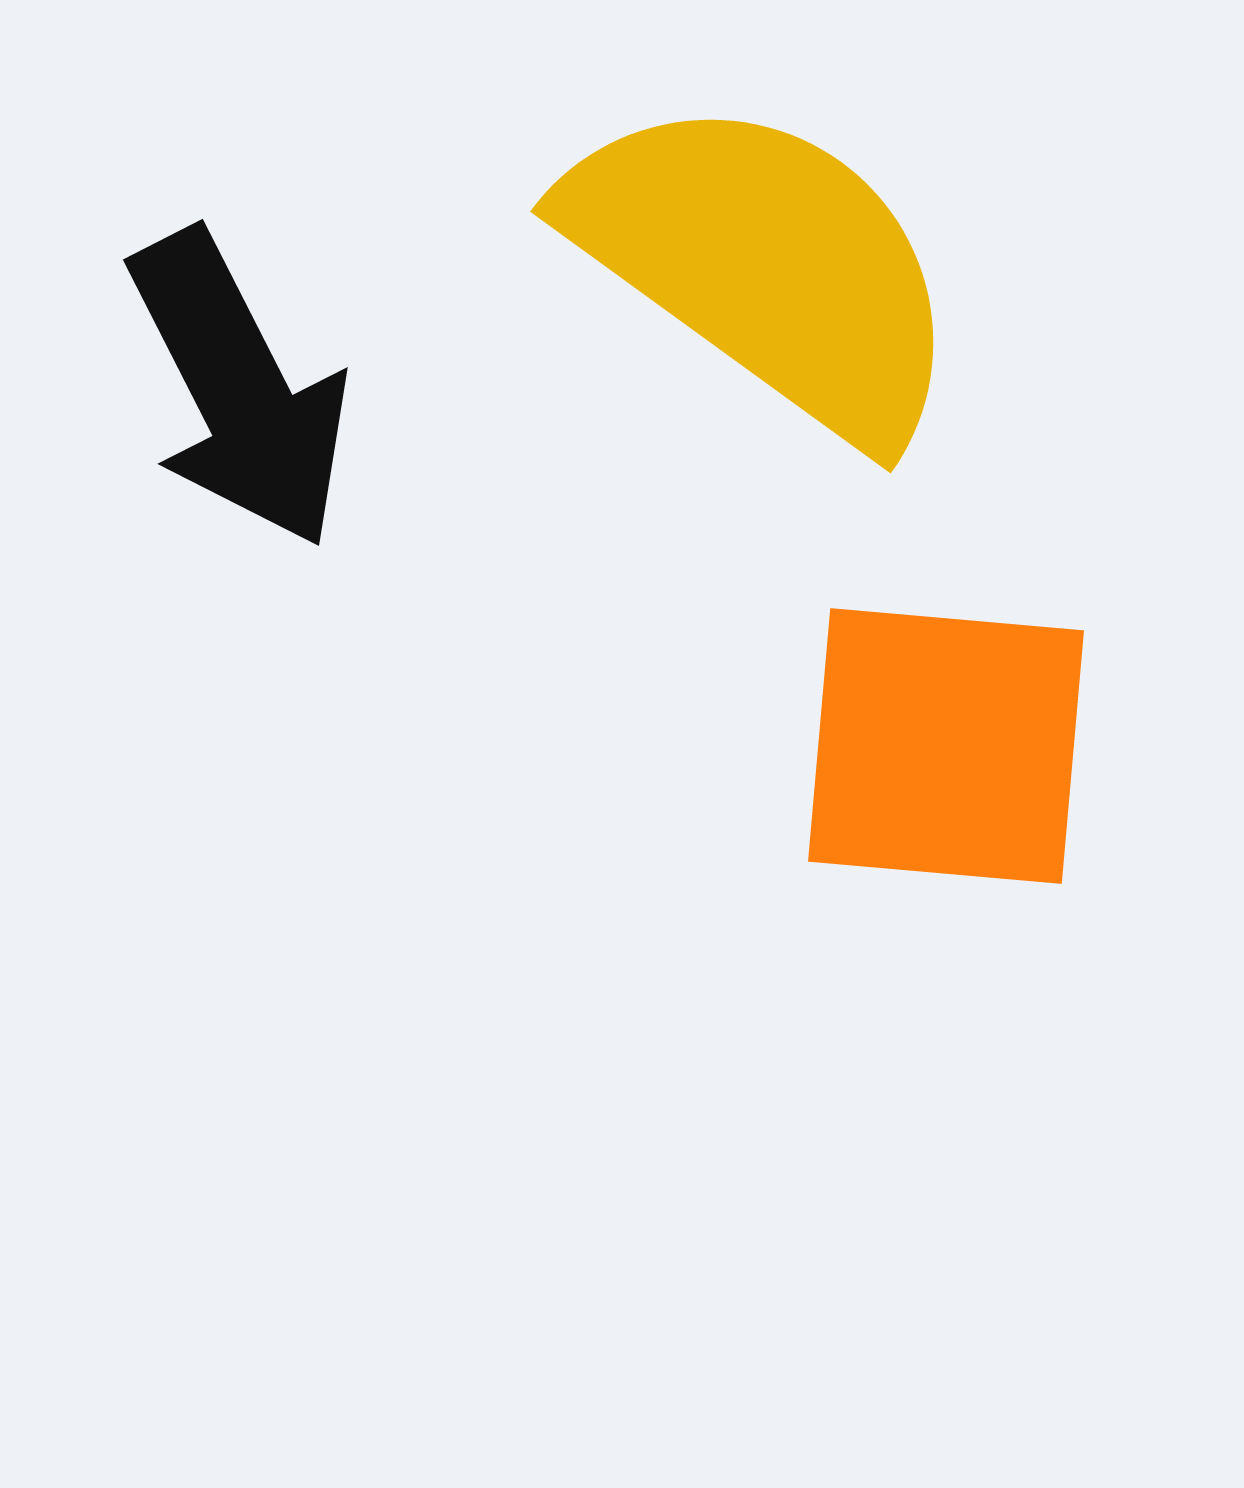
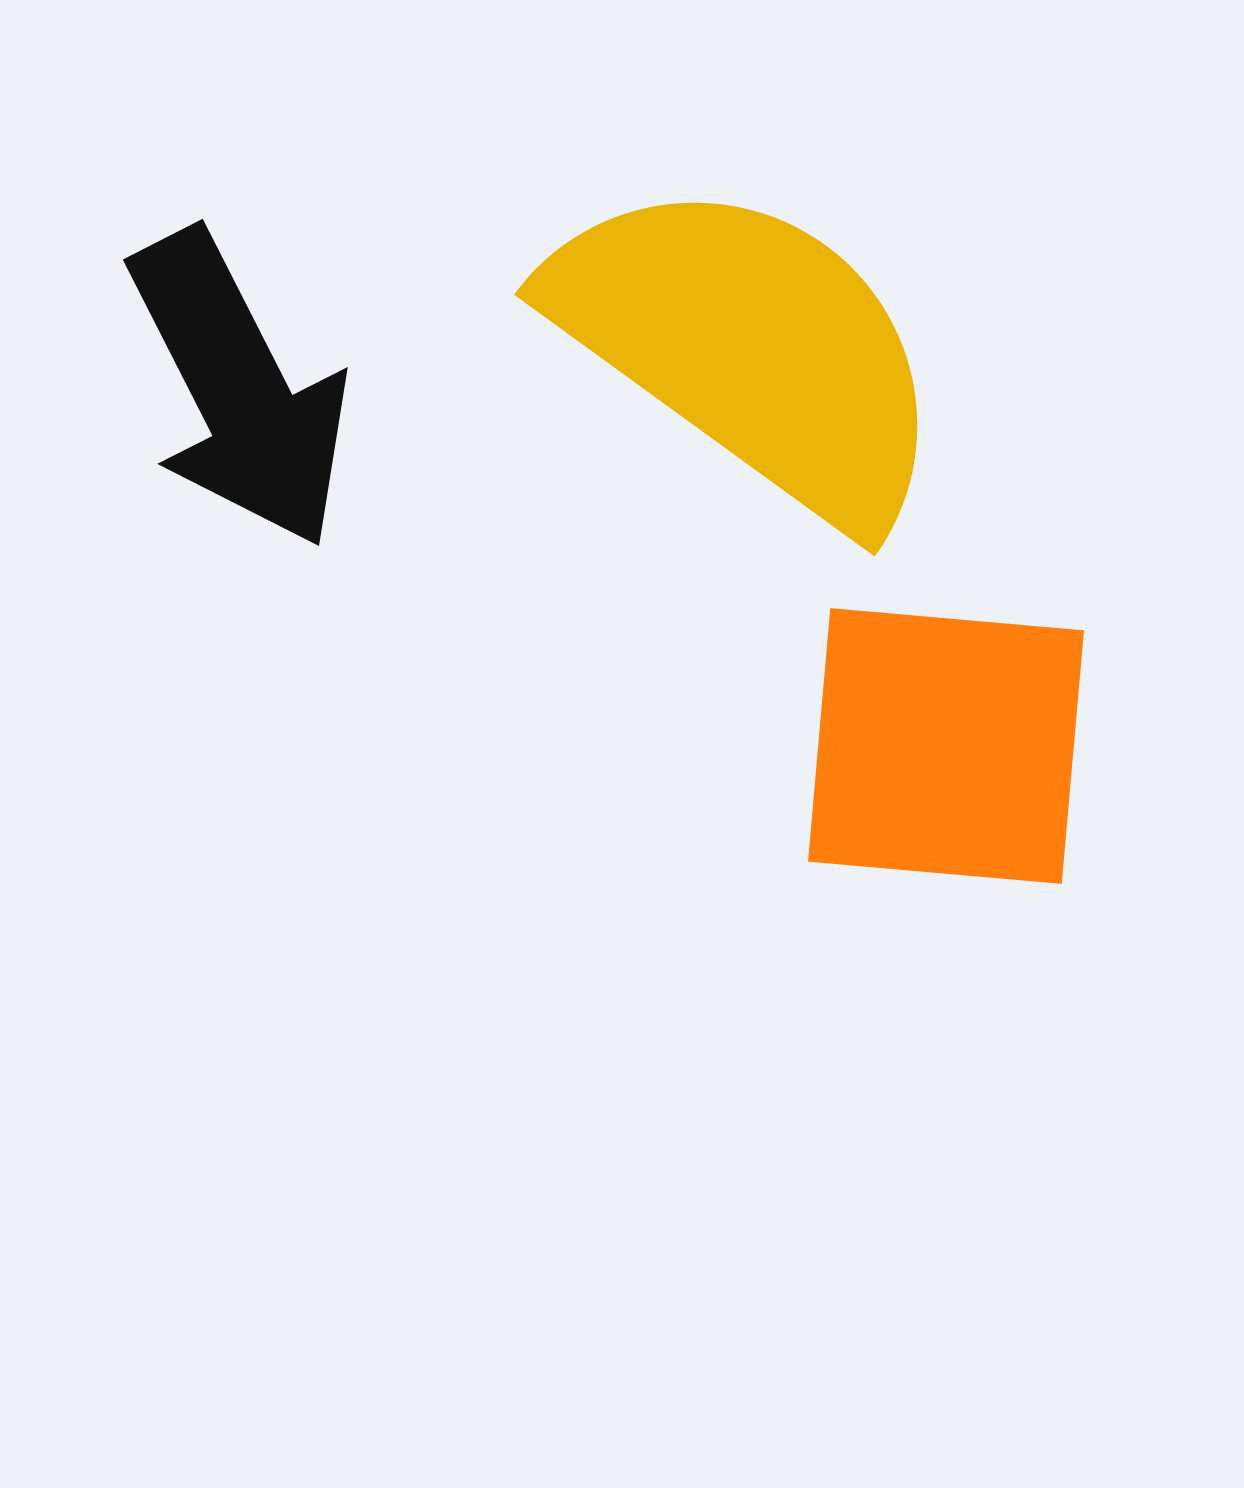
yellow semicircle: moved 16 px left, 83 px down
